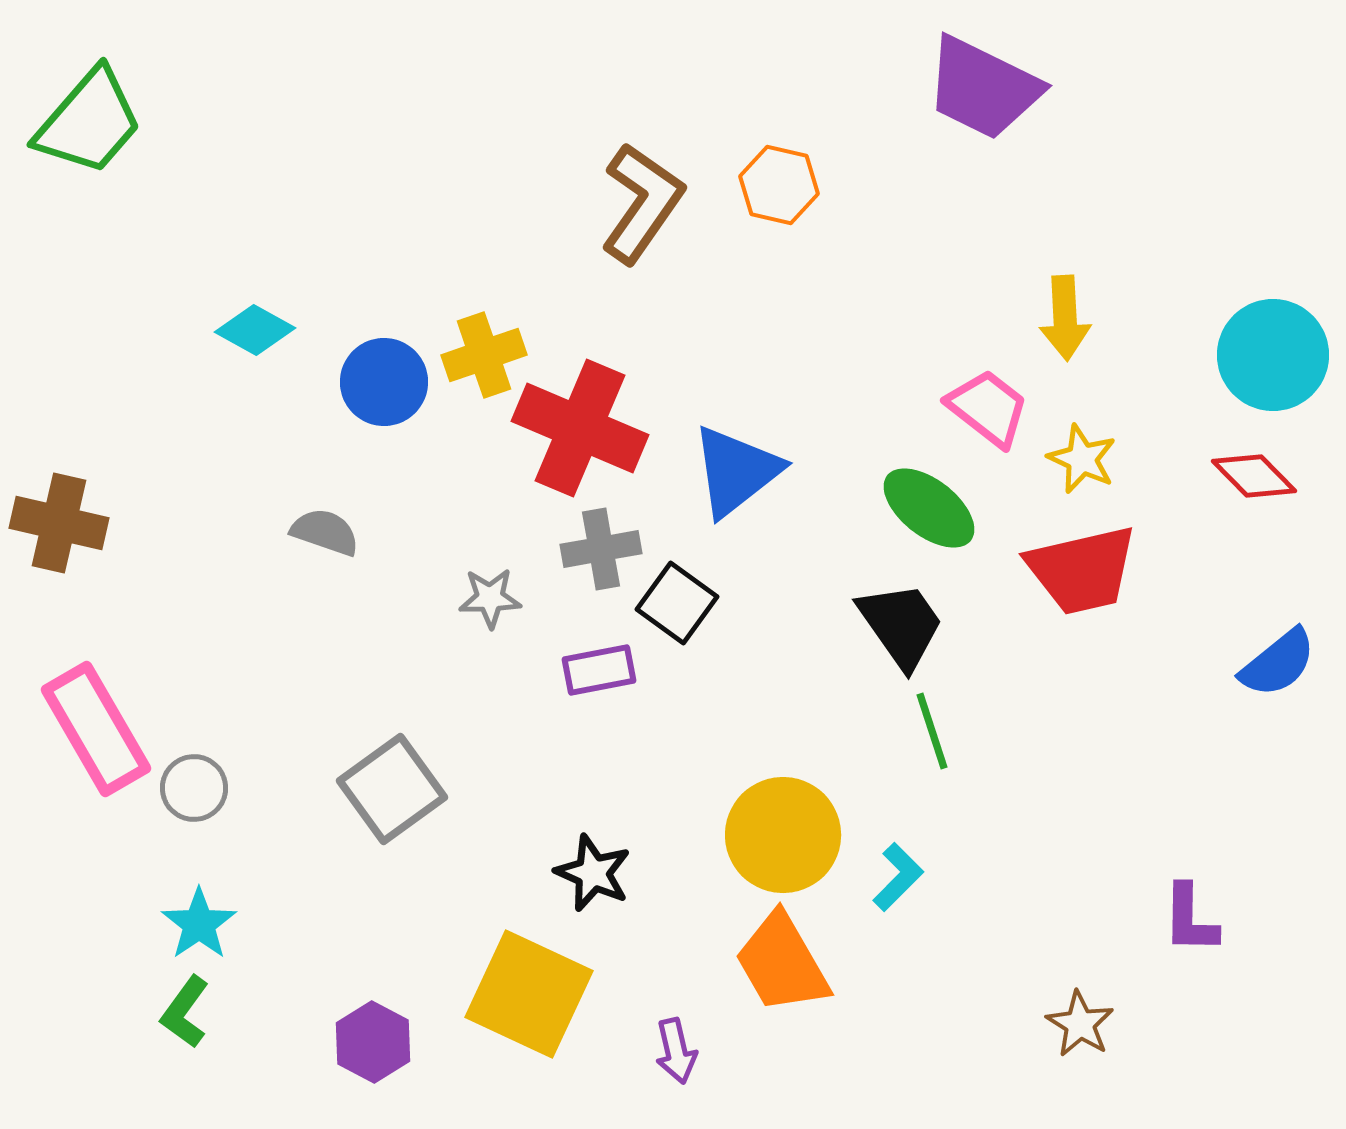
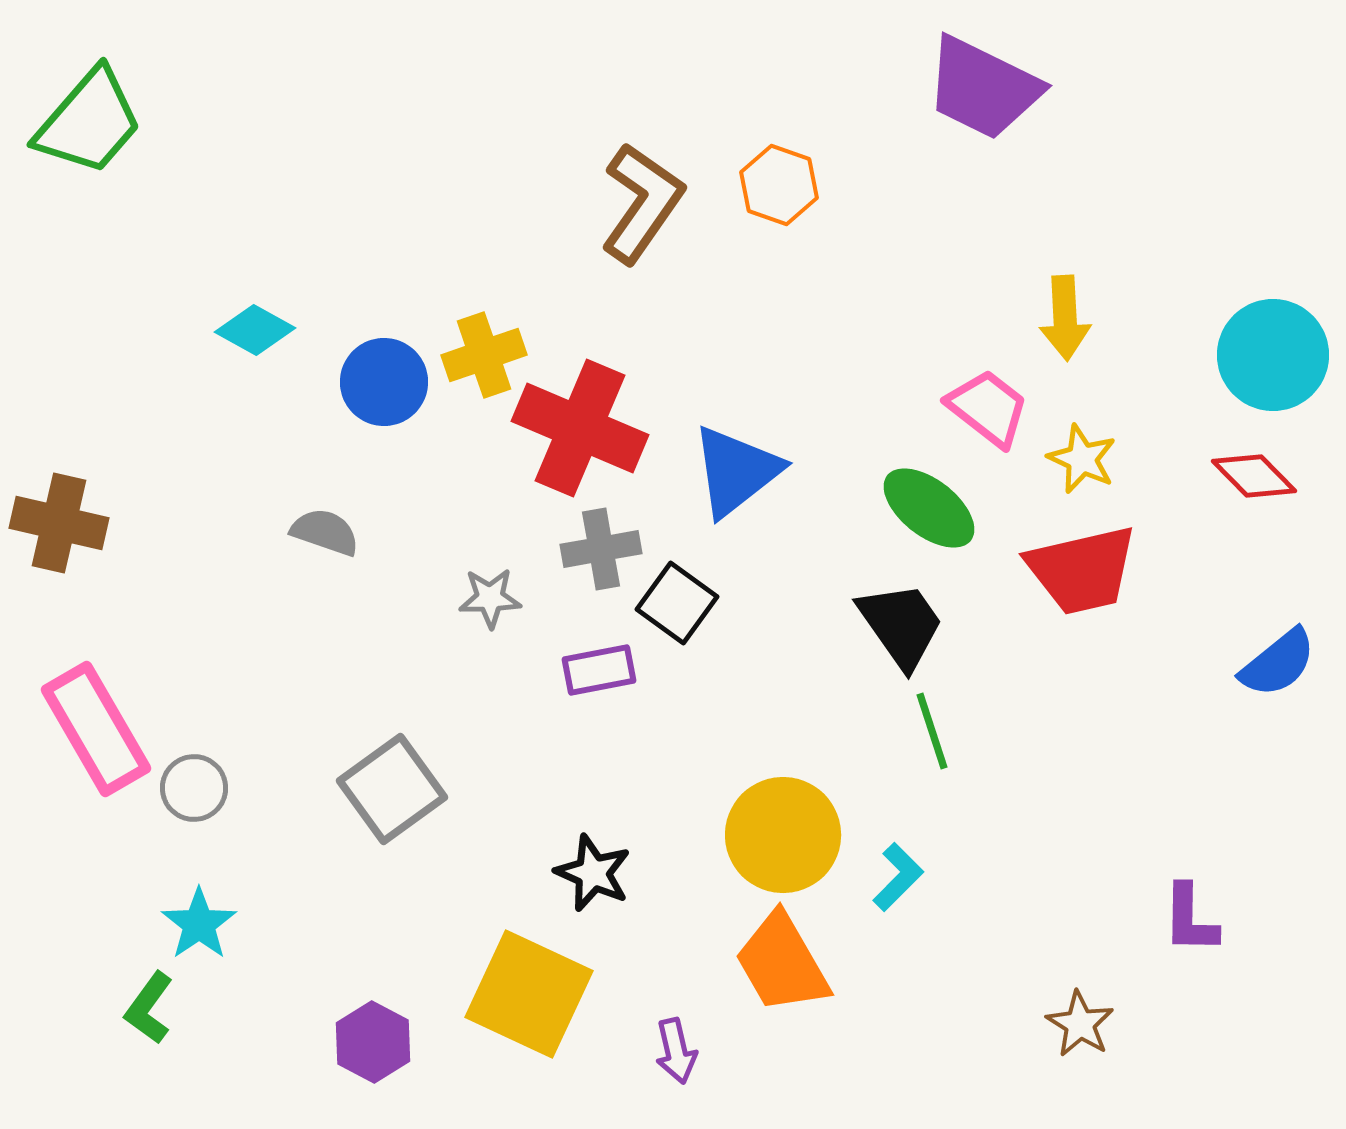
orange hexagon: rotated 6 degrees clockwise
green L-shape: moved 36 px left, 4 px up
